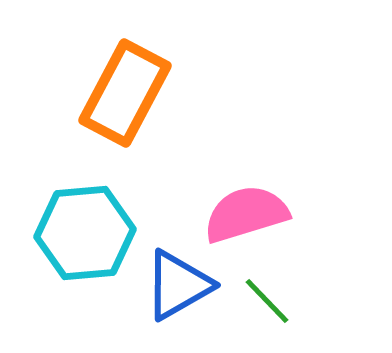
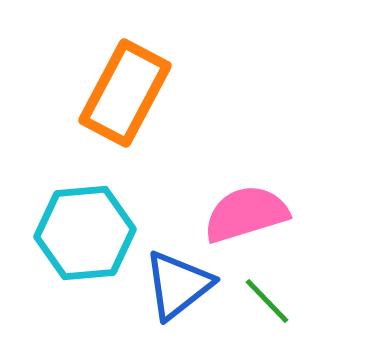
blue triangle: rotated 8 degrees counterclockwise
